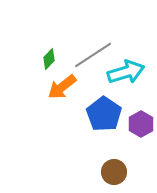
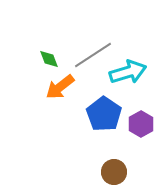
green diamond: rotated 65 degrees counterclockwise
cyan arrow: moved 2 px right
orange arrow: moved 2 px left
